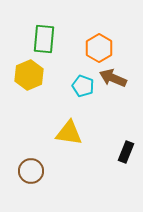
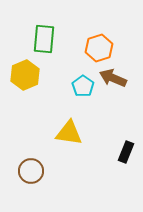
orange hexagon: rotated 12 degrees clockwise
yellow hexagon: moved 4 px left
cyan pentagon: rotated 15 degrees clockwise
